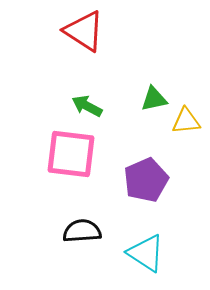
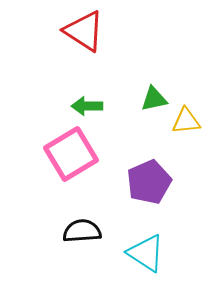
green arrow: rotated 28 degrees counterclockwise
pink square: rotated 38 degrees counterclockwise
purple pentagon: moved 3 px right, 2 px down
